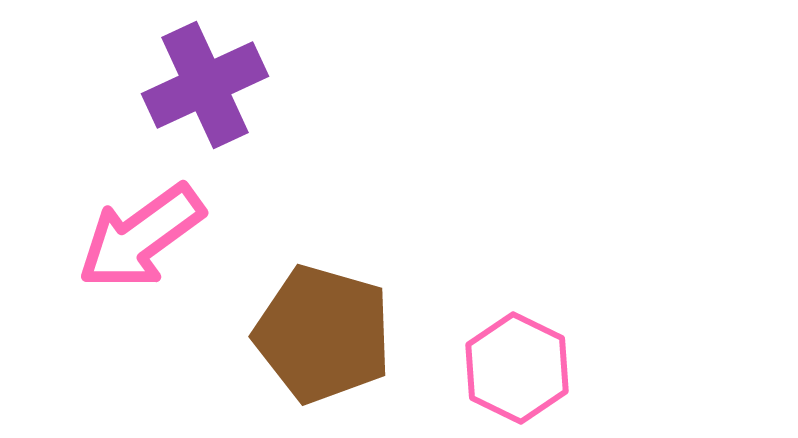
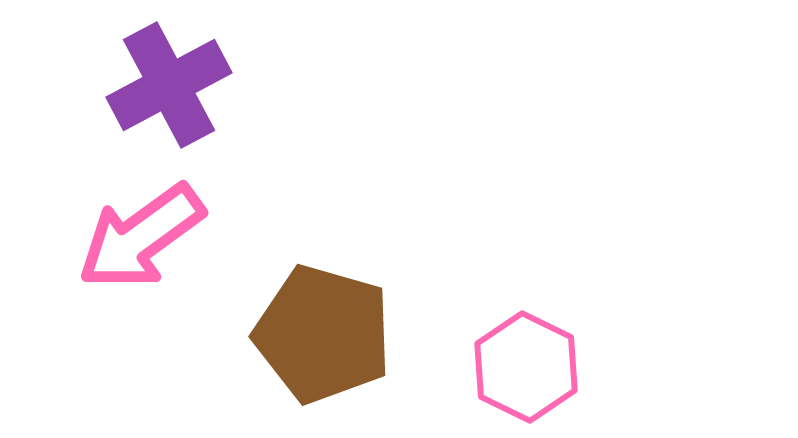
purple cross: moved 36 px left; rotated 3 degrees counterclockwise
pink hexagon: moved 9 px right, 1 px up
